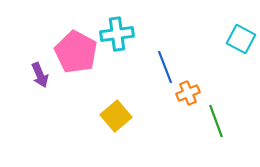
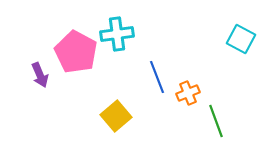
blue line: moved 8 px left, 10 px down
